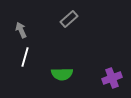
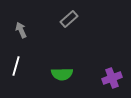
white line: moved 9 px left, 9 px down
